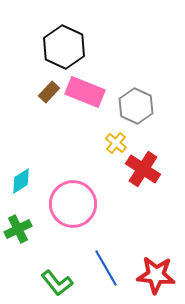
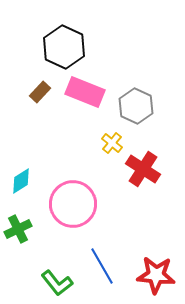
brown rectangle: moved 9 px left
yellow cross: moved 4 px left
blue line: moved 4 px left, 2 px up
